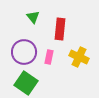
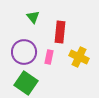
red rectangle: moved 3 px down
